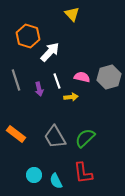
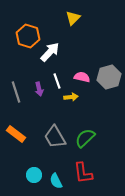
yellow triangle: moved 1 px right, 4 px down; rotated 28 degrees clockwise
gray line: moved 12 px down
